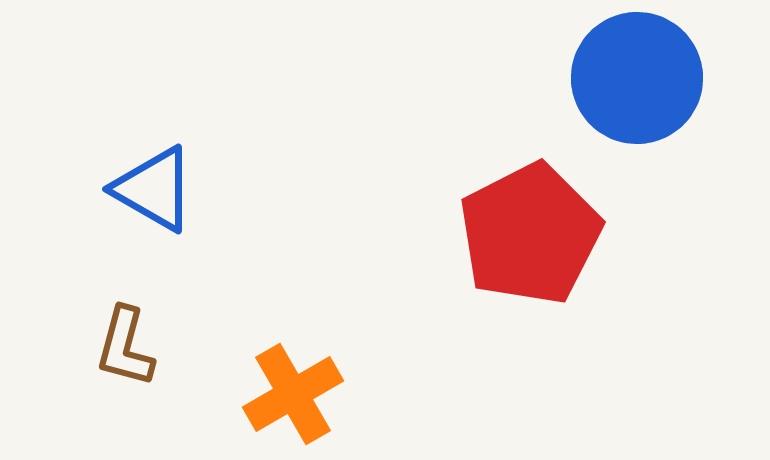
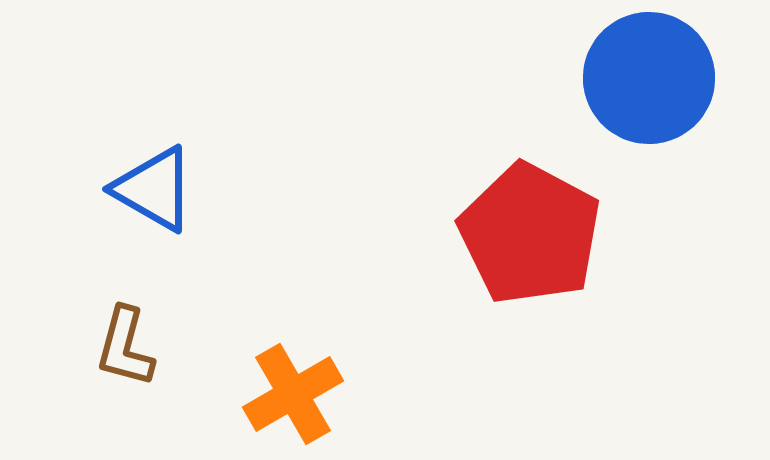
blue circle: moved 12 px right
red pentagon: rotated 17 degrees counterclockwise
